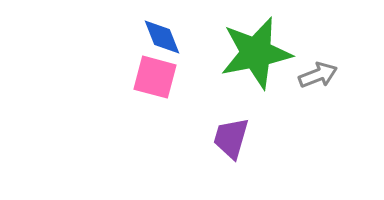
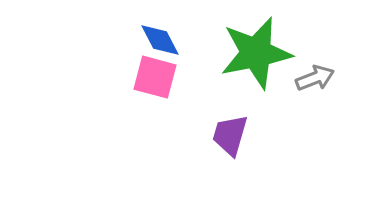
blue diamond: moved 2 px left, 3 px down; rotated 6 degrees counterclockwise
gray arrow: moved 3 px left, 3 px down
purple trapezoid: moved 1 px left, 3 px up
